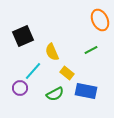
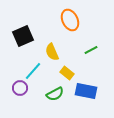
orange ellipse: moved 30 px left
